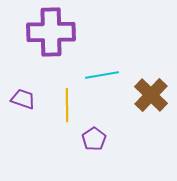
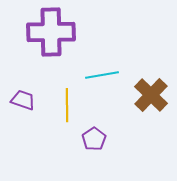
purple trapezoid: moved 1 px down
